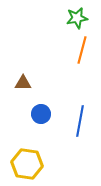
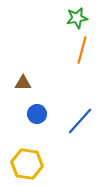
blue circle: moved 4 px left
blue line: rotated 32 degrees clockwise
